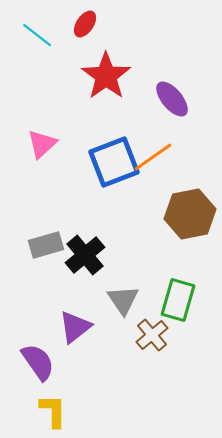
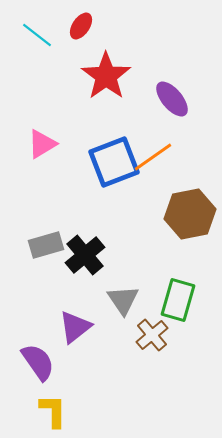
red ellipse: moved 4 px left, 2 px down
pink triangle: rotated 12 degrees clockwise
